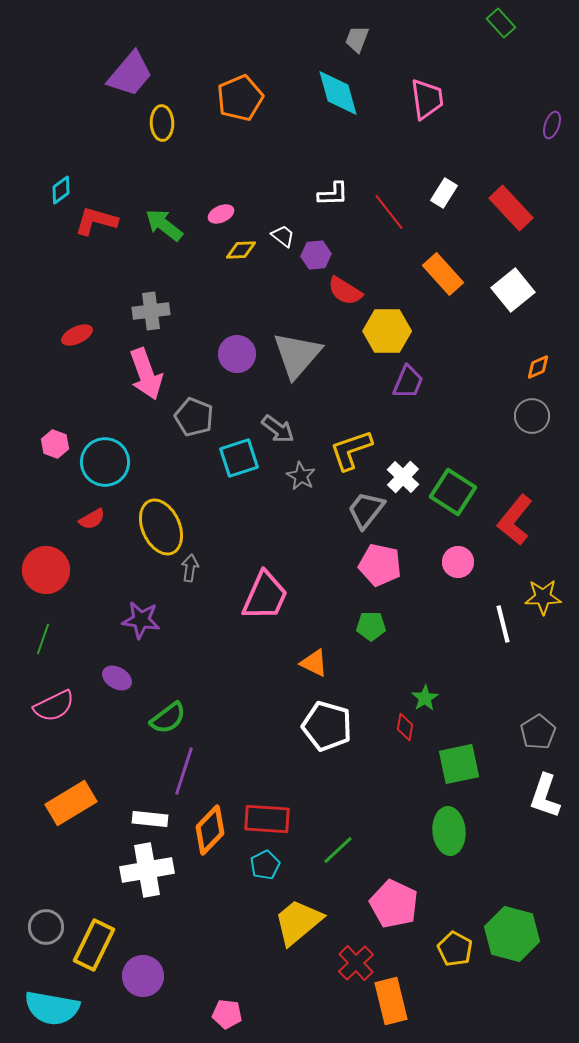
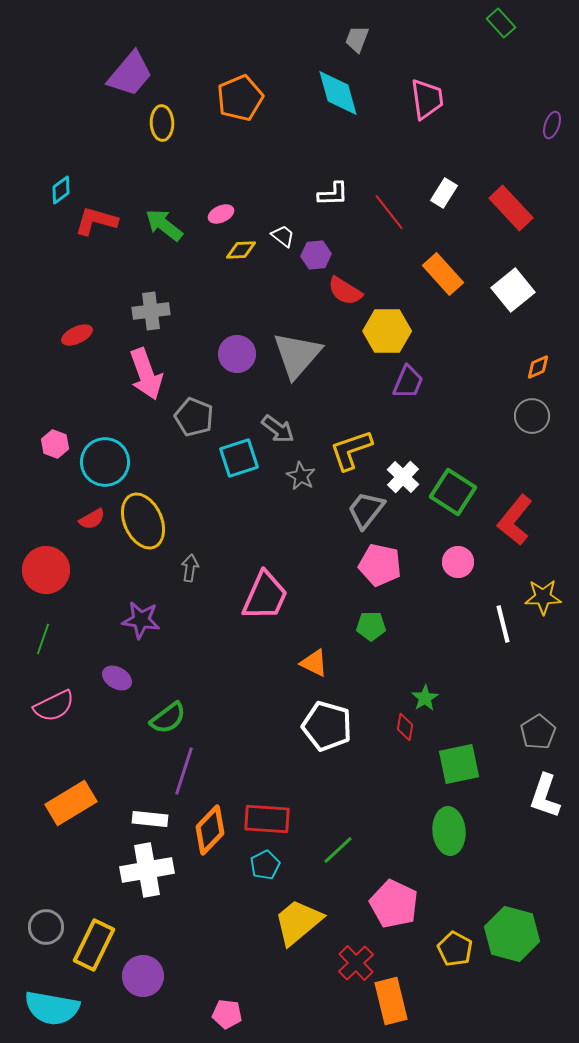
yellow ellipse at (161, 527): moved 18 px left, 6 px up
